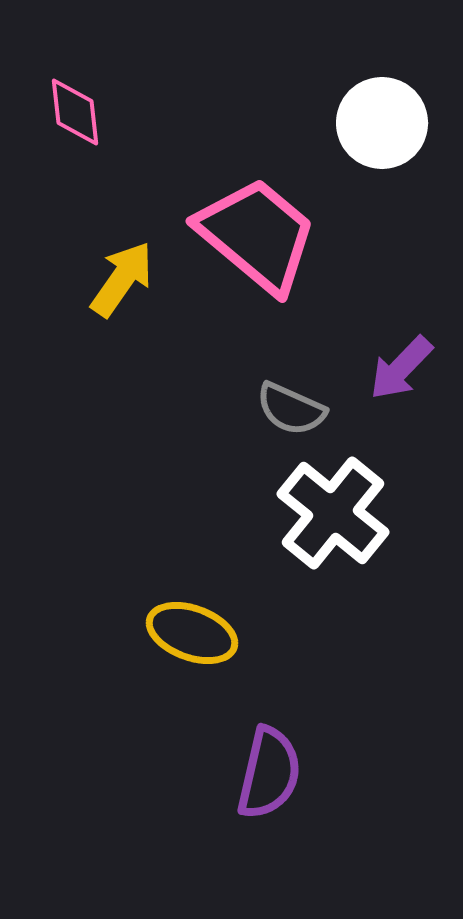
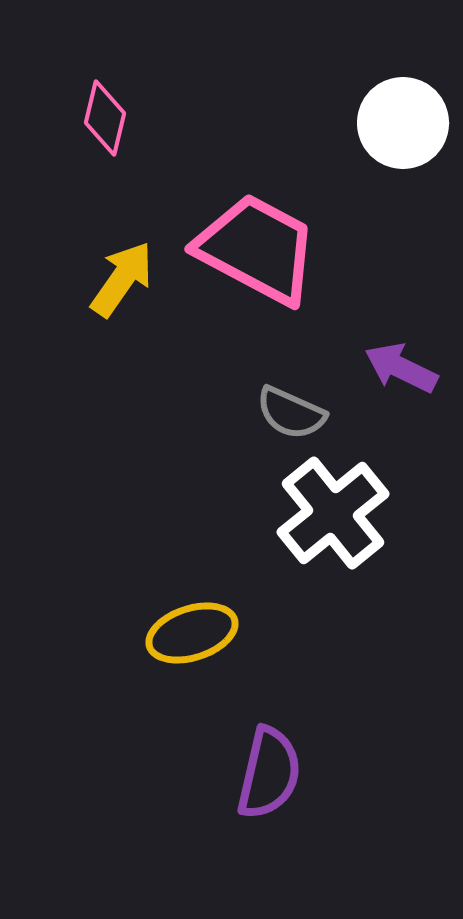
pink diamond: moved 30 px right, 6 px down; rotated 20 degrees clockwise
white circle: moved 21 px right
pink trapezoid: moved 14 px down; rotated 12 degrees counterclockwise
purple arrow: rotated 72 degrees clockwise
gray semicircle: moved 4 px down
white cross: rotated 12 degrees clockwise
yellow ellipse: rotated 38 degrees counterclockwise
